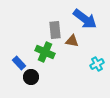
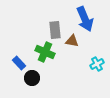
blue arrow: rotated 30 degrees clockwise
black circle: moved 1 px right, 1 px down
